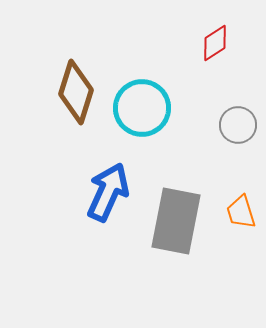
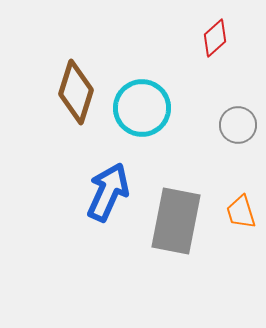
red diamond: moved 5 px up; rotated 9 degrees counterclockwise
